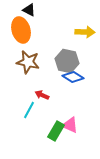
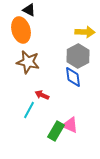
gray hexagon: moved 11 px right, 5 px up; rotated 20 degrees clockwise
blue diamond: rotated 50 degrees clockwise
